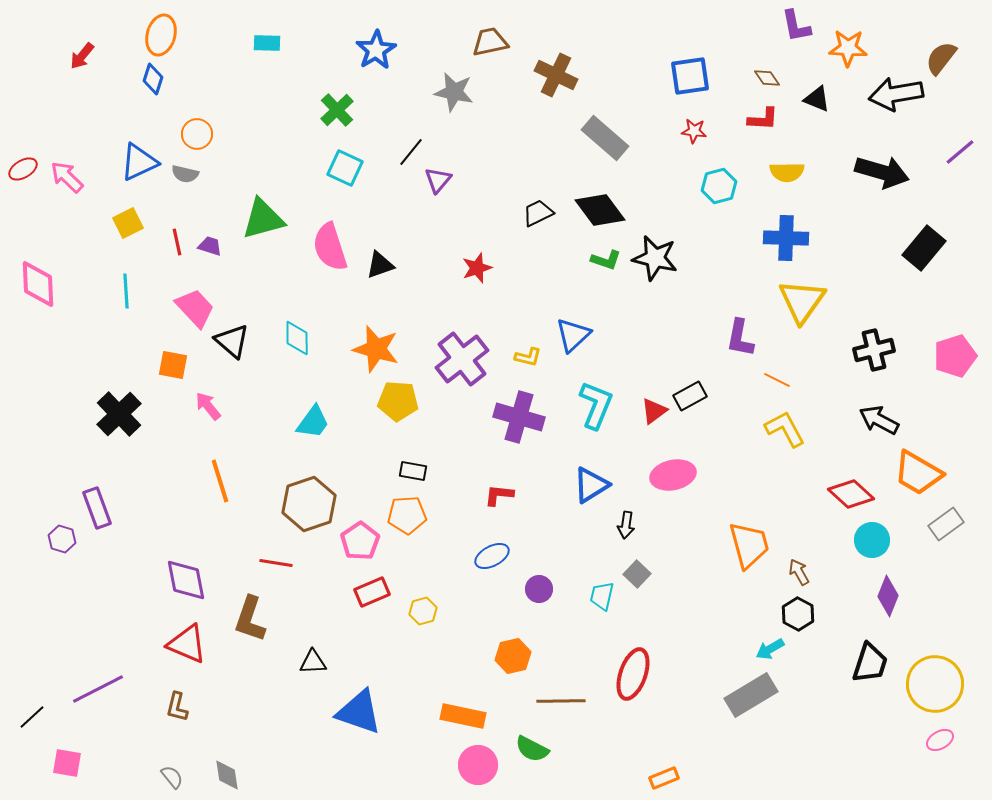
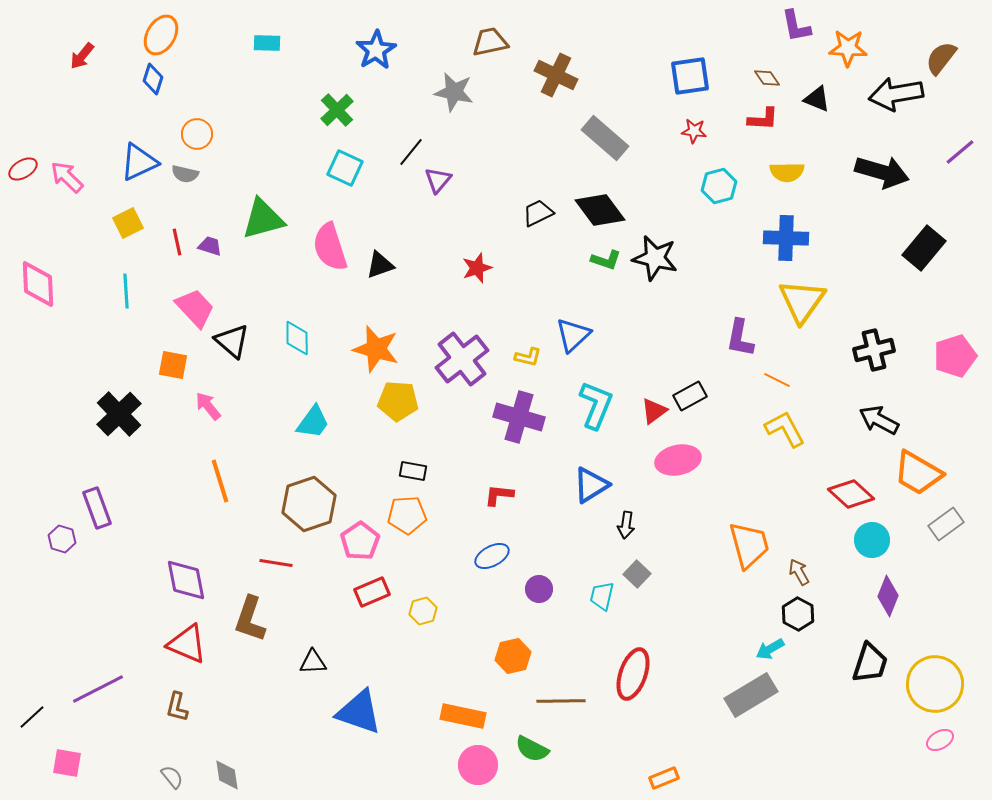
orange ellipse at (161, 35): rotated 15 degrees clockwise
pink ellipse at (673, 475): moved 5 px right, 15 px up
